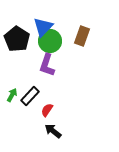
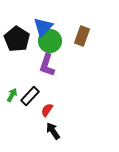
black arrow: rotated 18 degrees clockwise
